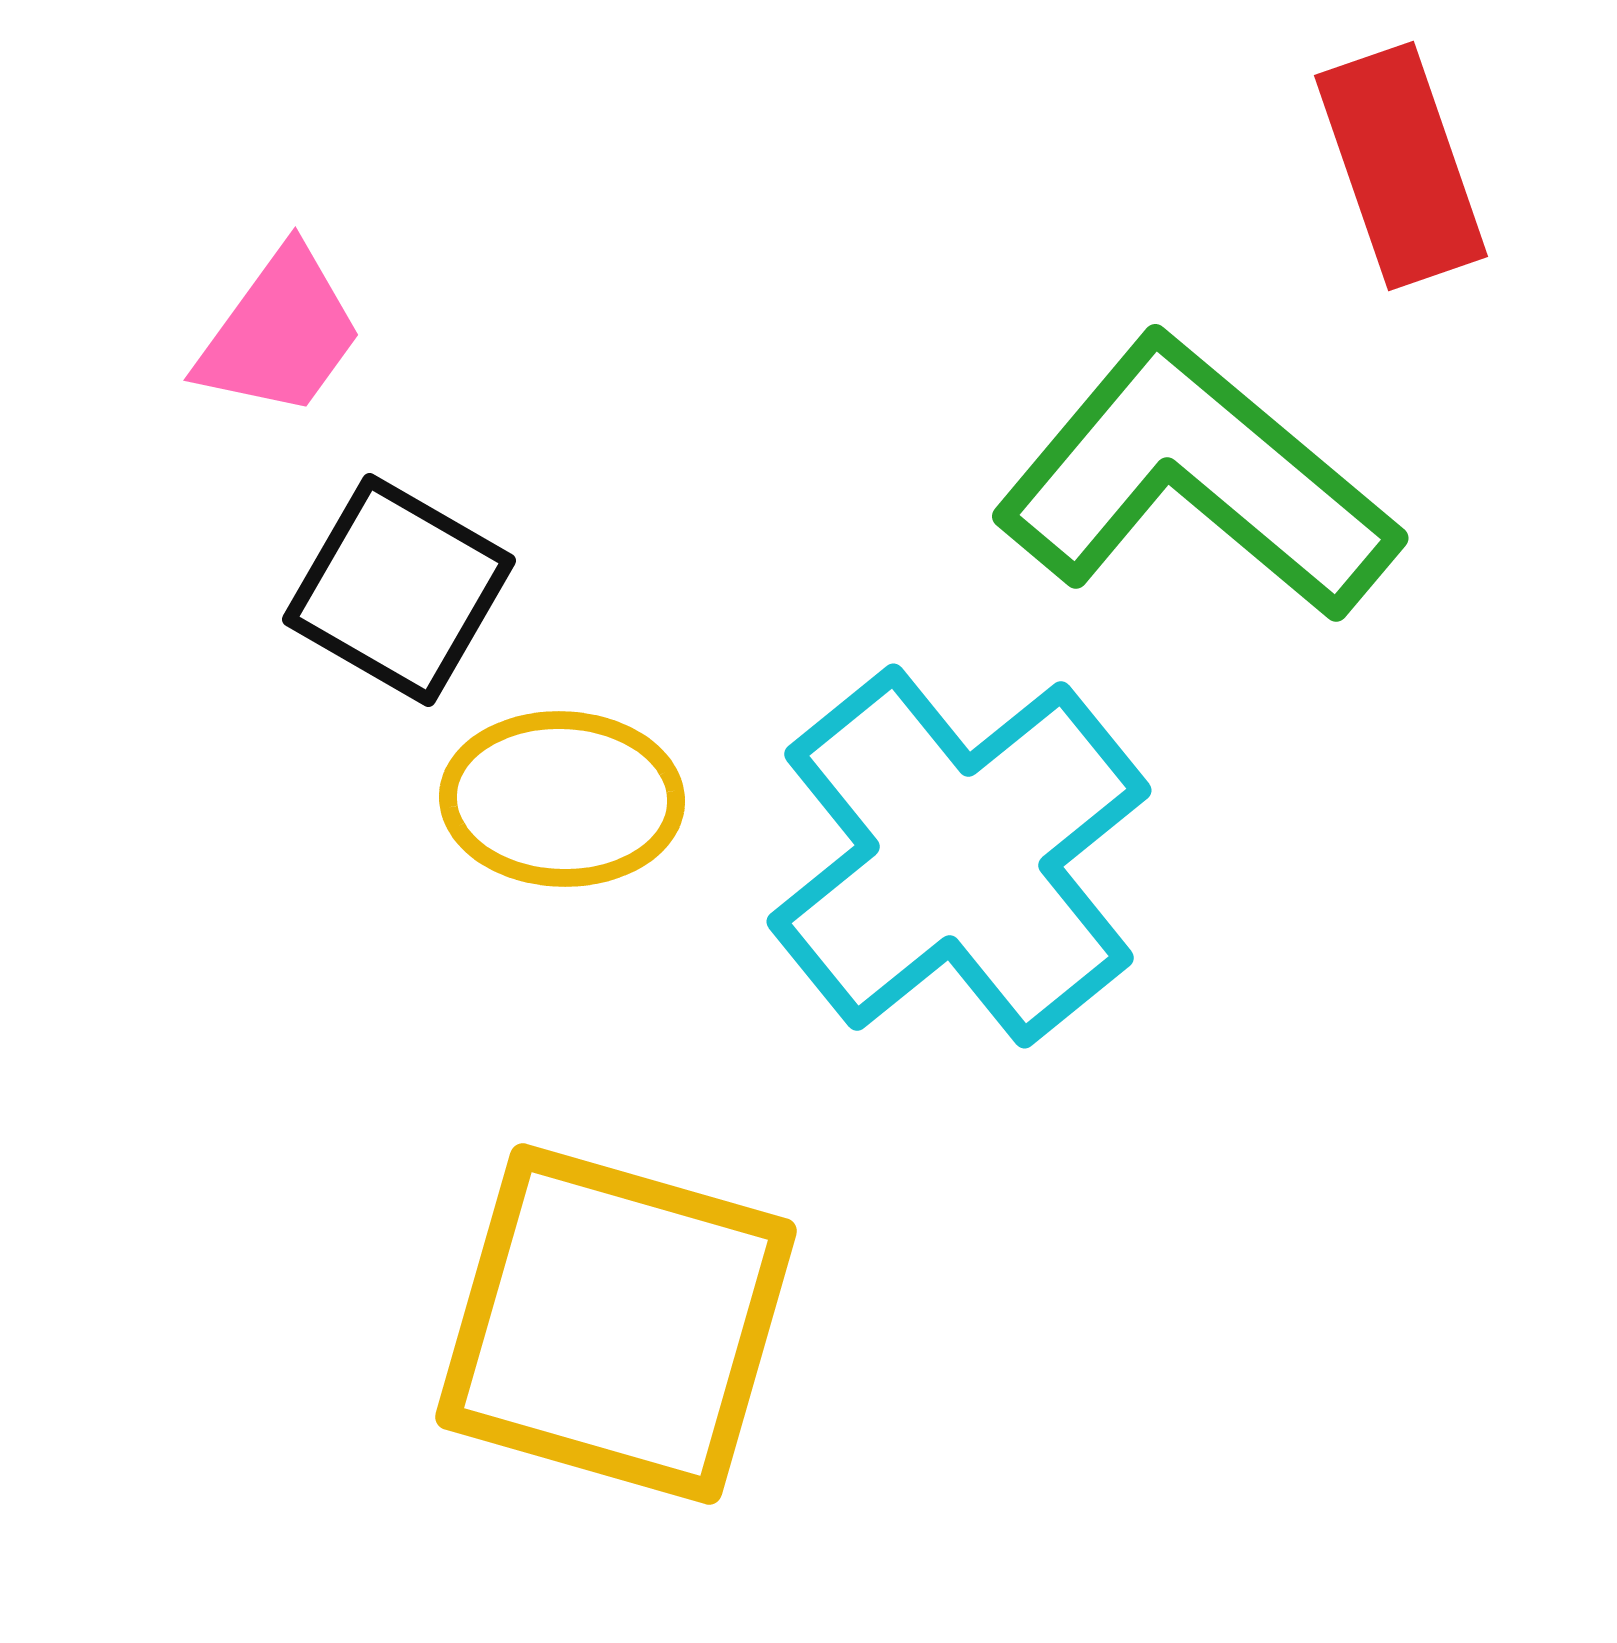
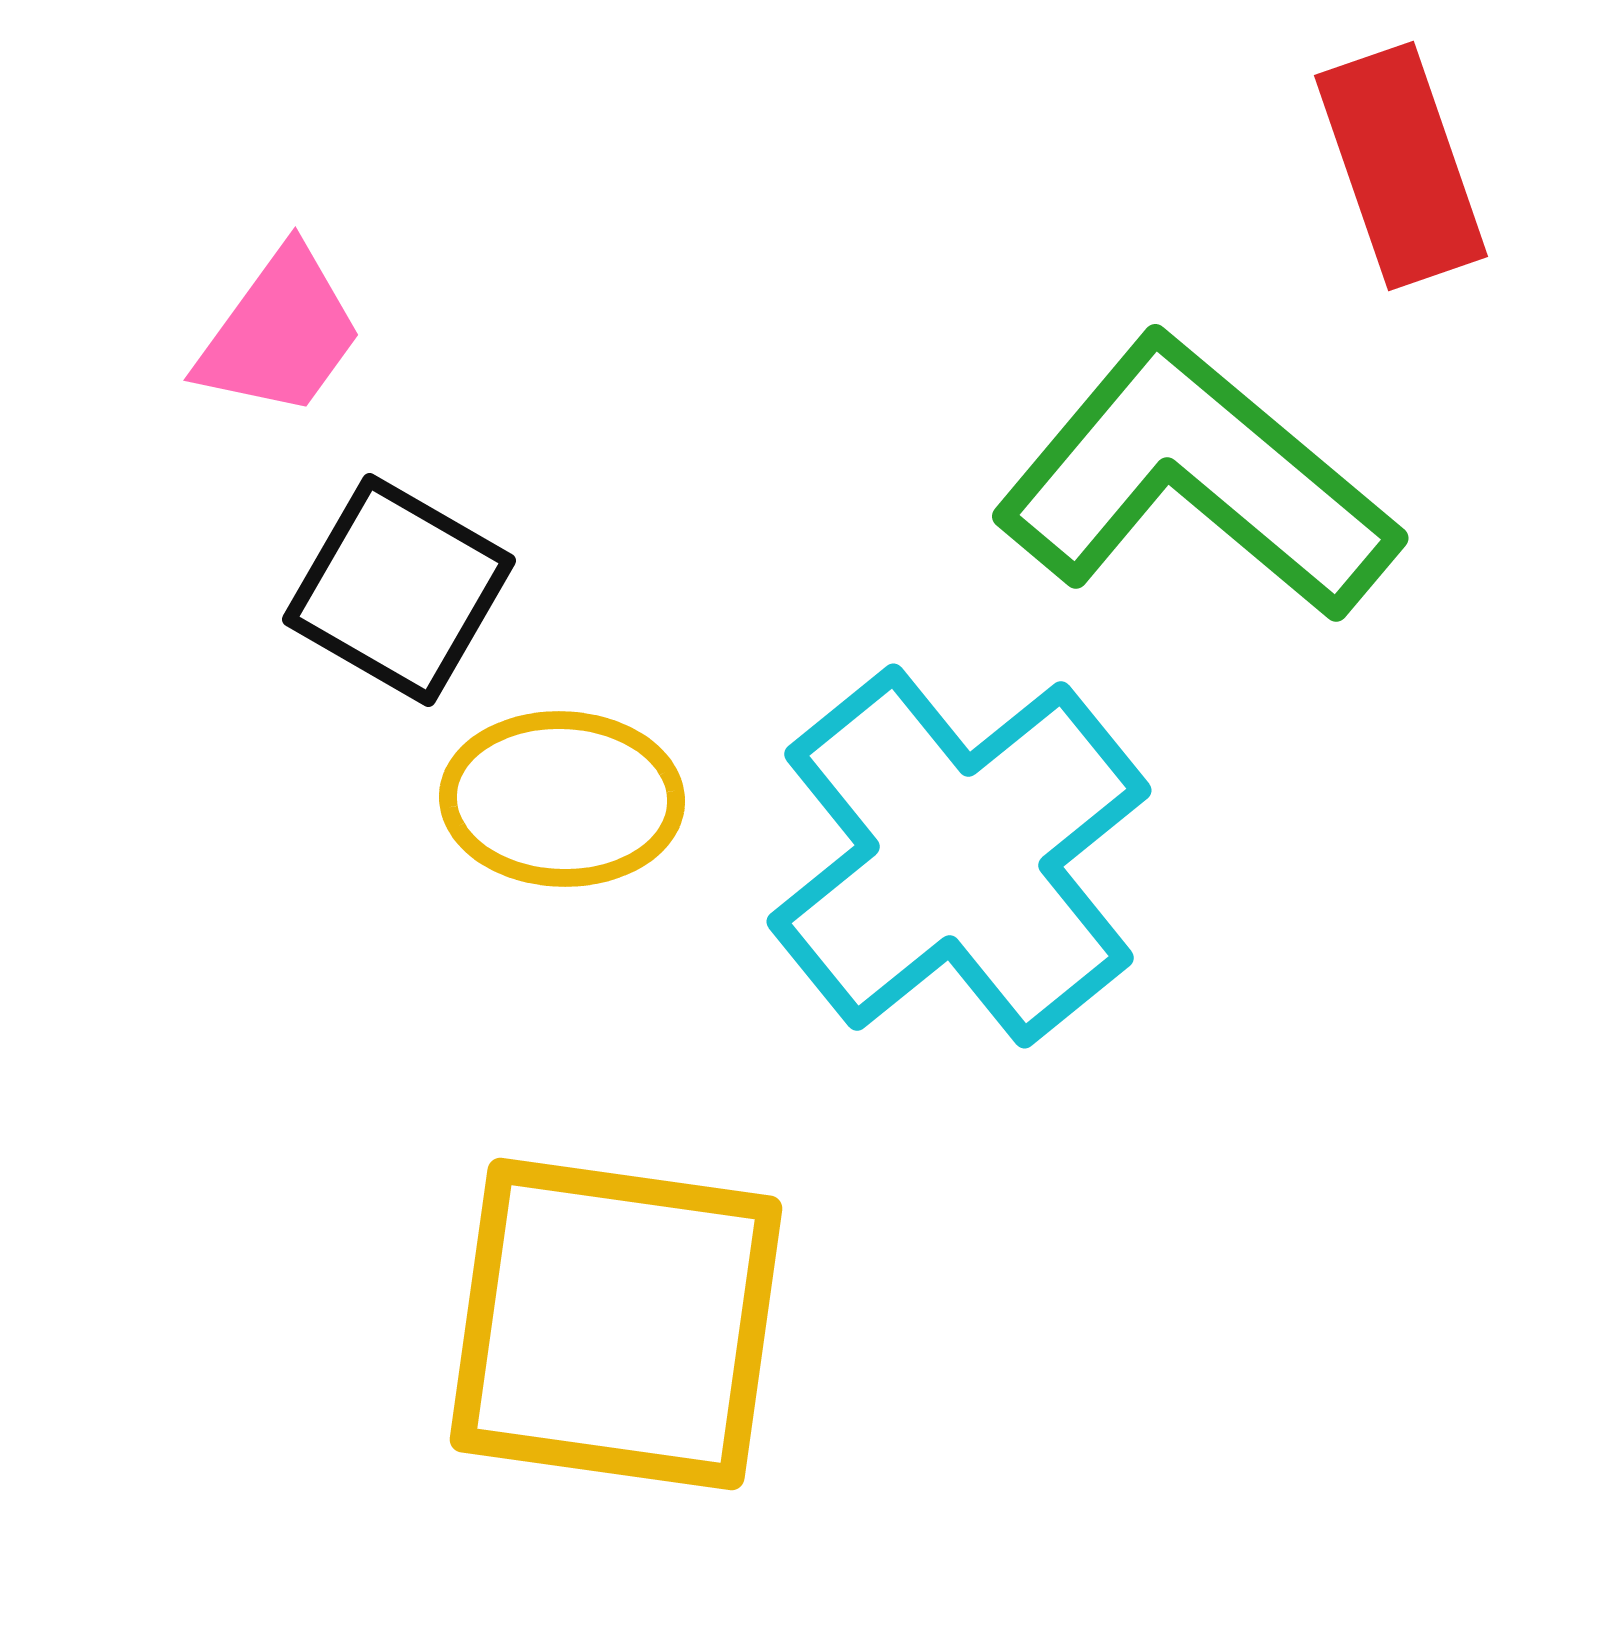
yellow square: rotated 8 degrees counterclockwise
